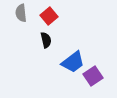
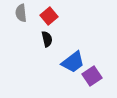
black semicircle: moved 1 px right, 1 px up
purple square: moved 1 px left
